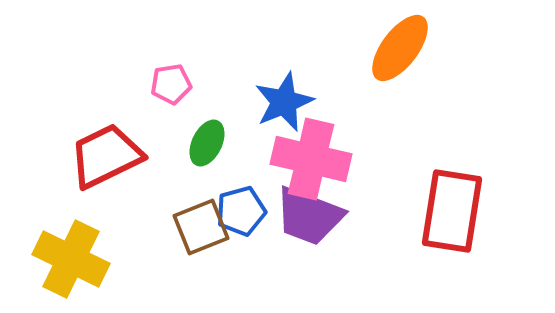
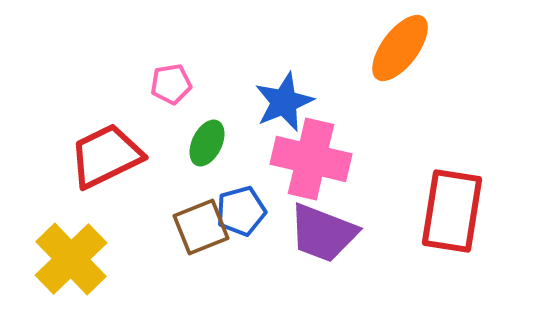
purple trapezoid: moved 14 px right, 17 px down
yellow cross: rotated 20 degrees clockwise
